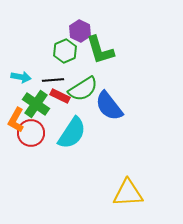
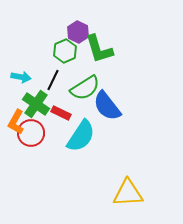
purple hexagon: moved 2 px left, 1 px down
green L-shape: moved 1 px left, 1 px up
black line: rotated 60 degrees counterclockwise
green semicircle: moved 2 px right, 1 px up
red rectangle: moved 1 px right, 17 px down
blue semicircle: moved 2 px left
orange L-shape: moved 2 px down
cyan semicircle: moved 9 px right, 3 px down
